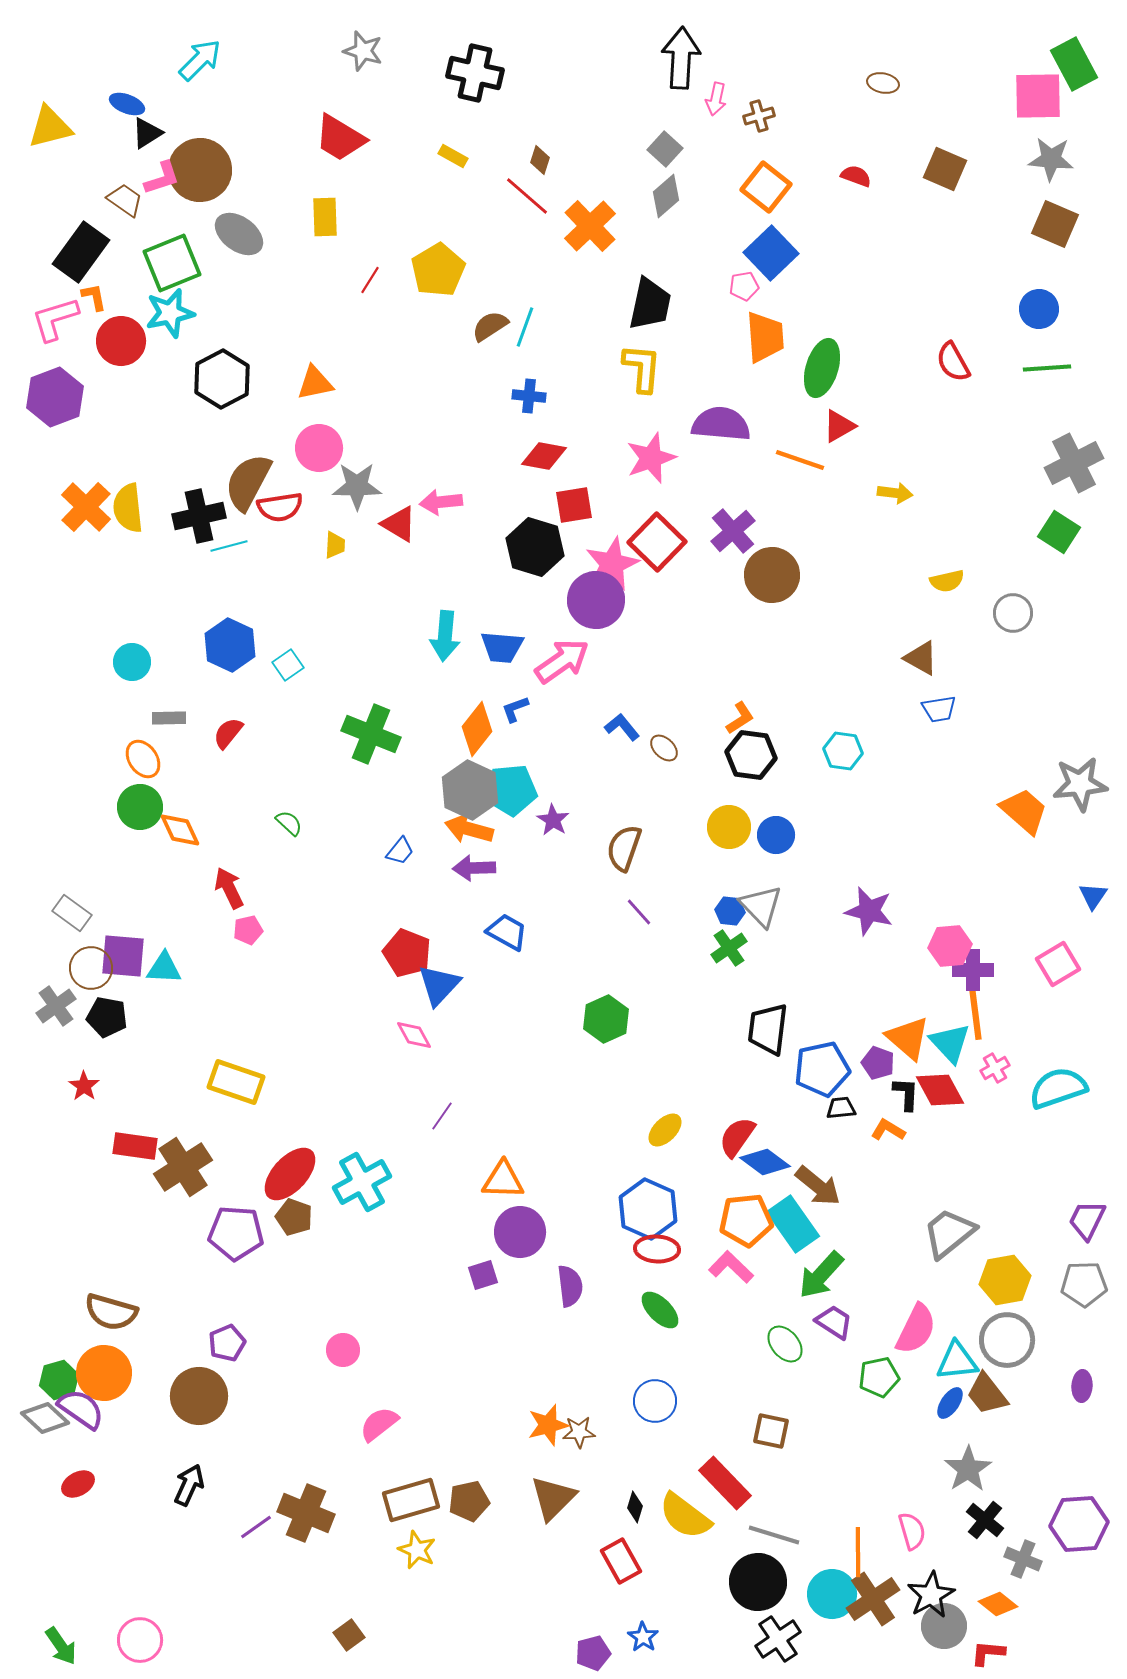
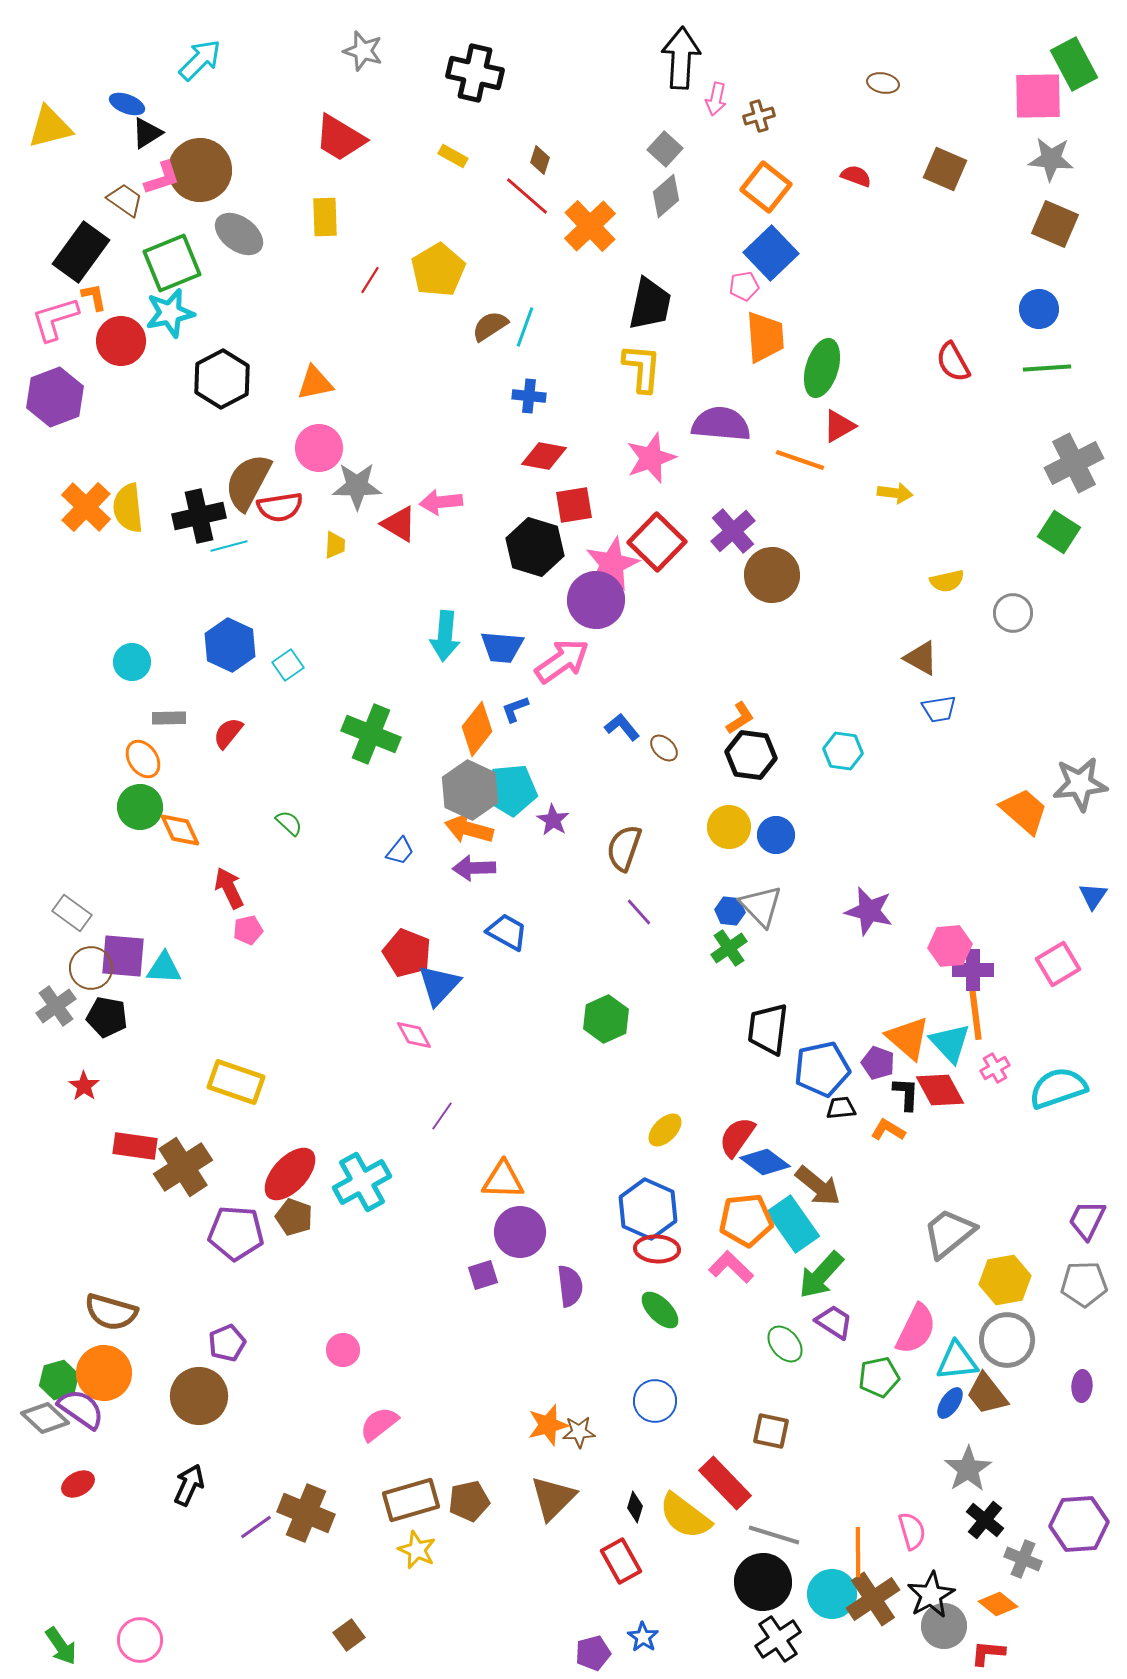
black circle at (758, 1582): moved 5 px right
